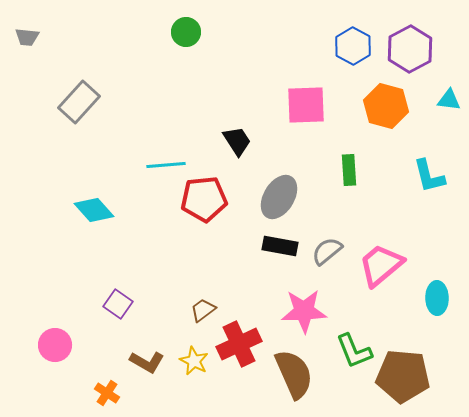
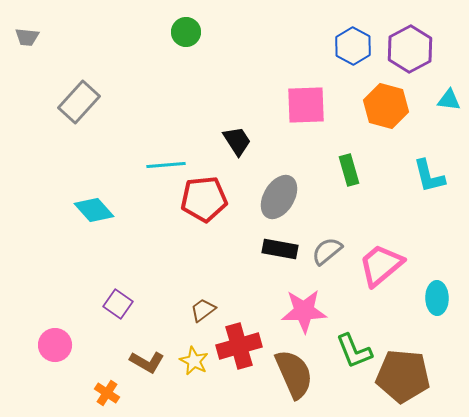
green rectangle: rotated 12 degrees counterclockwise
black rectangle: moved 3 px down
red cross: moved 2 px down; rotated 9 degrees clockwise
